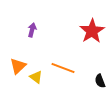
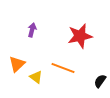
red star: moved 12 px left, 5 px down; rotated 20 degrees clockwise
orange triangle: moved 1 px left, 2 px up
black semicircle: rotated 56 degrees clockwise
